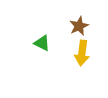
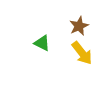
yellow arrow: rotated 45 degrees counterclockwise
